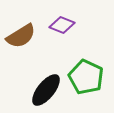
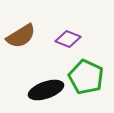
purple diamond: moved 6 px right, 14 px down
black ellipse: rotated 32 degrees clockwise
